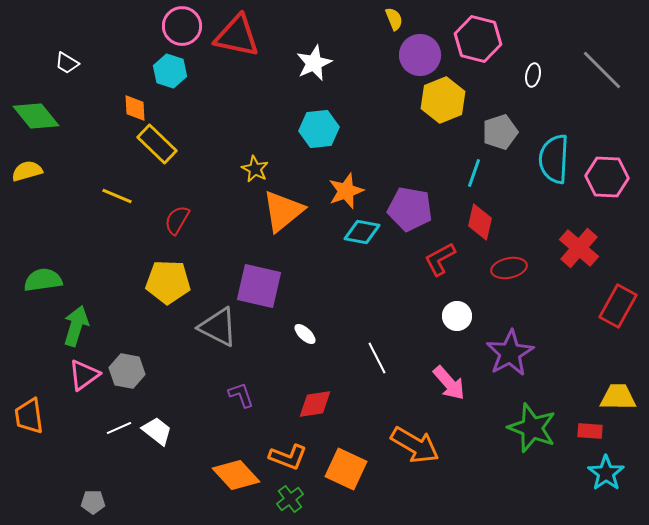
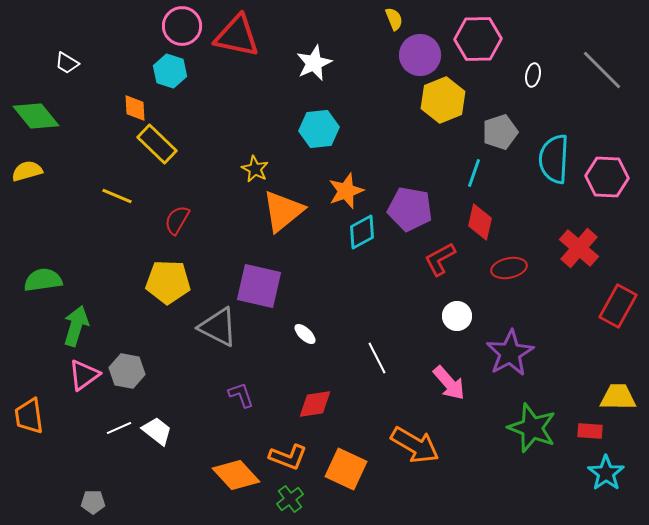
pink hexagon at (478, 39): rotated 15 degrees counterclockwise
cyan diamond at (362, 232): rotated 39 degrees counterclockwise
